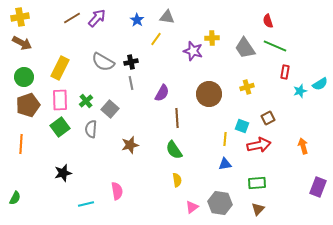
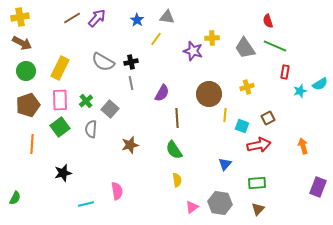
green circle at (24, 77): moved 2 px right, 6 px up
yellow line at (225, 139): moved 24 px up
orange line at (21, 144): moved 11 px right
blue triangle at (225, 164): rotated 40 degrees counterclockwise
